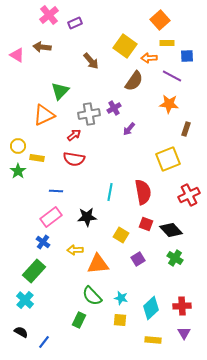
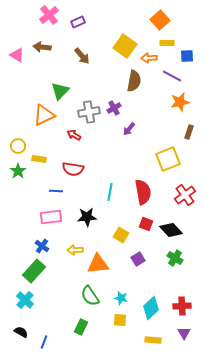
purple rectangle at (75, 23): moved 3 px right, 1 px up
brown arrow at (91, 61): moved 9 px left, 5 px up
brown semicircle at (134, 81): rotated 25 degrees counterclockwise
orange star at (169, 104): moved 11 px right, 2 px up; rotated 18 degrees counterclockwise
gray cross at (89, 114): moved 2 px up
brown rectangle at (186, 129): moved 3 px right, 3 px down
red arrow at (74, 135): rotated 112 degrees counterclockwise
yellow rectangle at (37, 158): moved 2 px right, 1 px down
red semicircle at (74, 159): moved 1 px left, 10 px down
red cross at (189, 195): moved 4 px left; rotated 10 degrees counterclockwise
pink rectangle at (51, 217): rotated 30 degrees clockwise
blue cross at (43, 242): moved 1 px left, 4 px down
green semicircle at (92, 296): moved 2 px left; rotated 10 degrees clockwise
green rectangle at (79, 320): moved 2 px right, 7 px down
blue line at (44, 342): rotated 16 degrees counterclockwise
